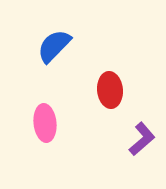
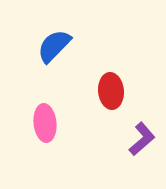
red ellipse: moved 1 px right, 1 px down
